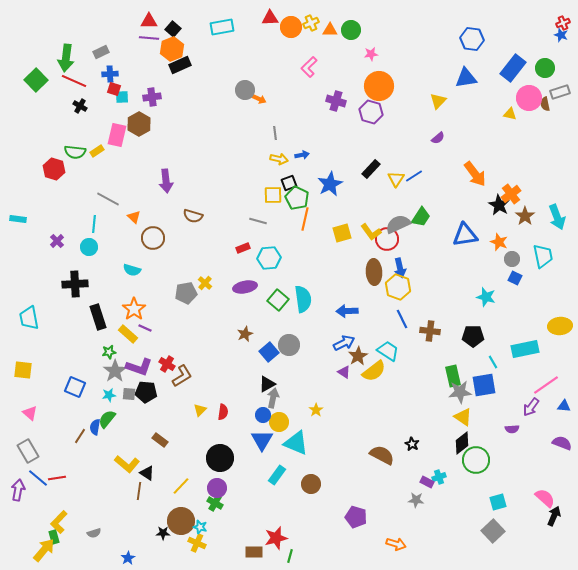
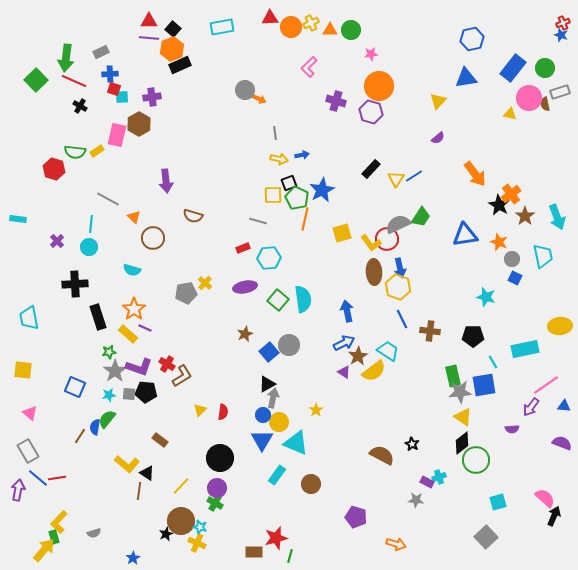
blue hexagon at (472, 39): rotated 20 degrees counterclockwise
blue star at (330, 184): moved 8 px left, 6 px down
cyan line at (94, 224): moved 3 px left
yellow L-shape at (371, 232): moved 11 px down
blue arrow at (347, 311): rotated 80 degrees clockwise
gray square at (493, 531): moved 7 px left, 6 px down
black star at (163, 533): moved 3 px right, 1 px down; rotated 24 degrees counterclockwise
blue star at (128, 558): moved 5 px right
